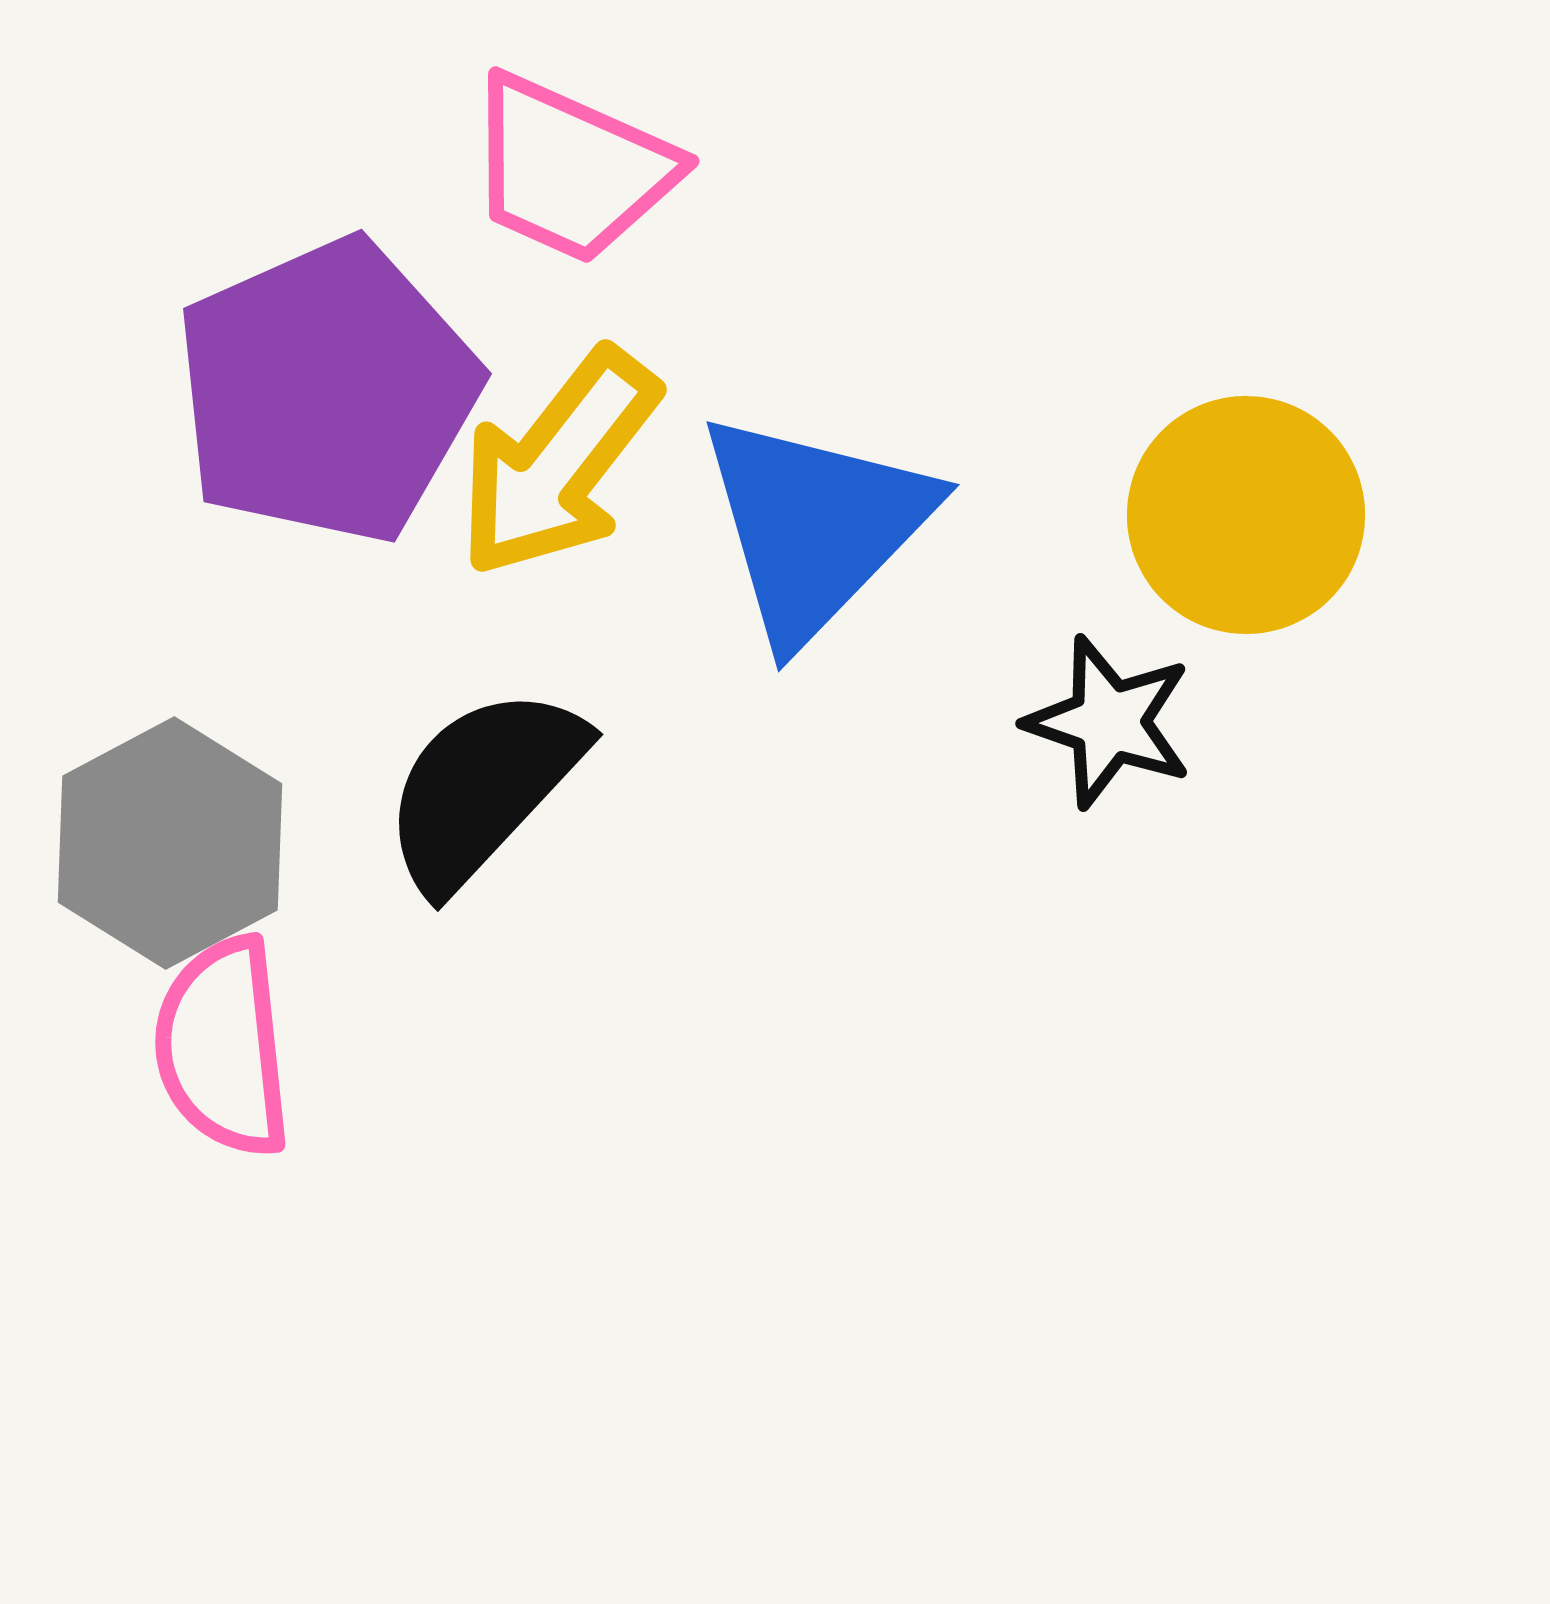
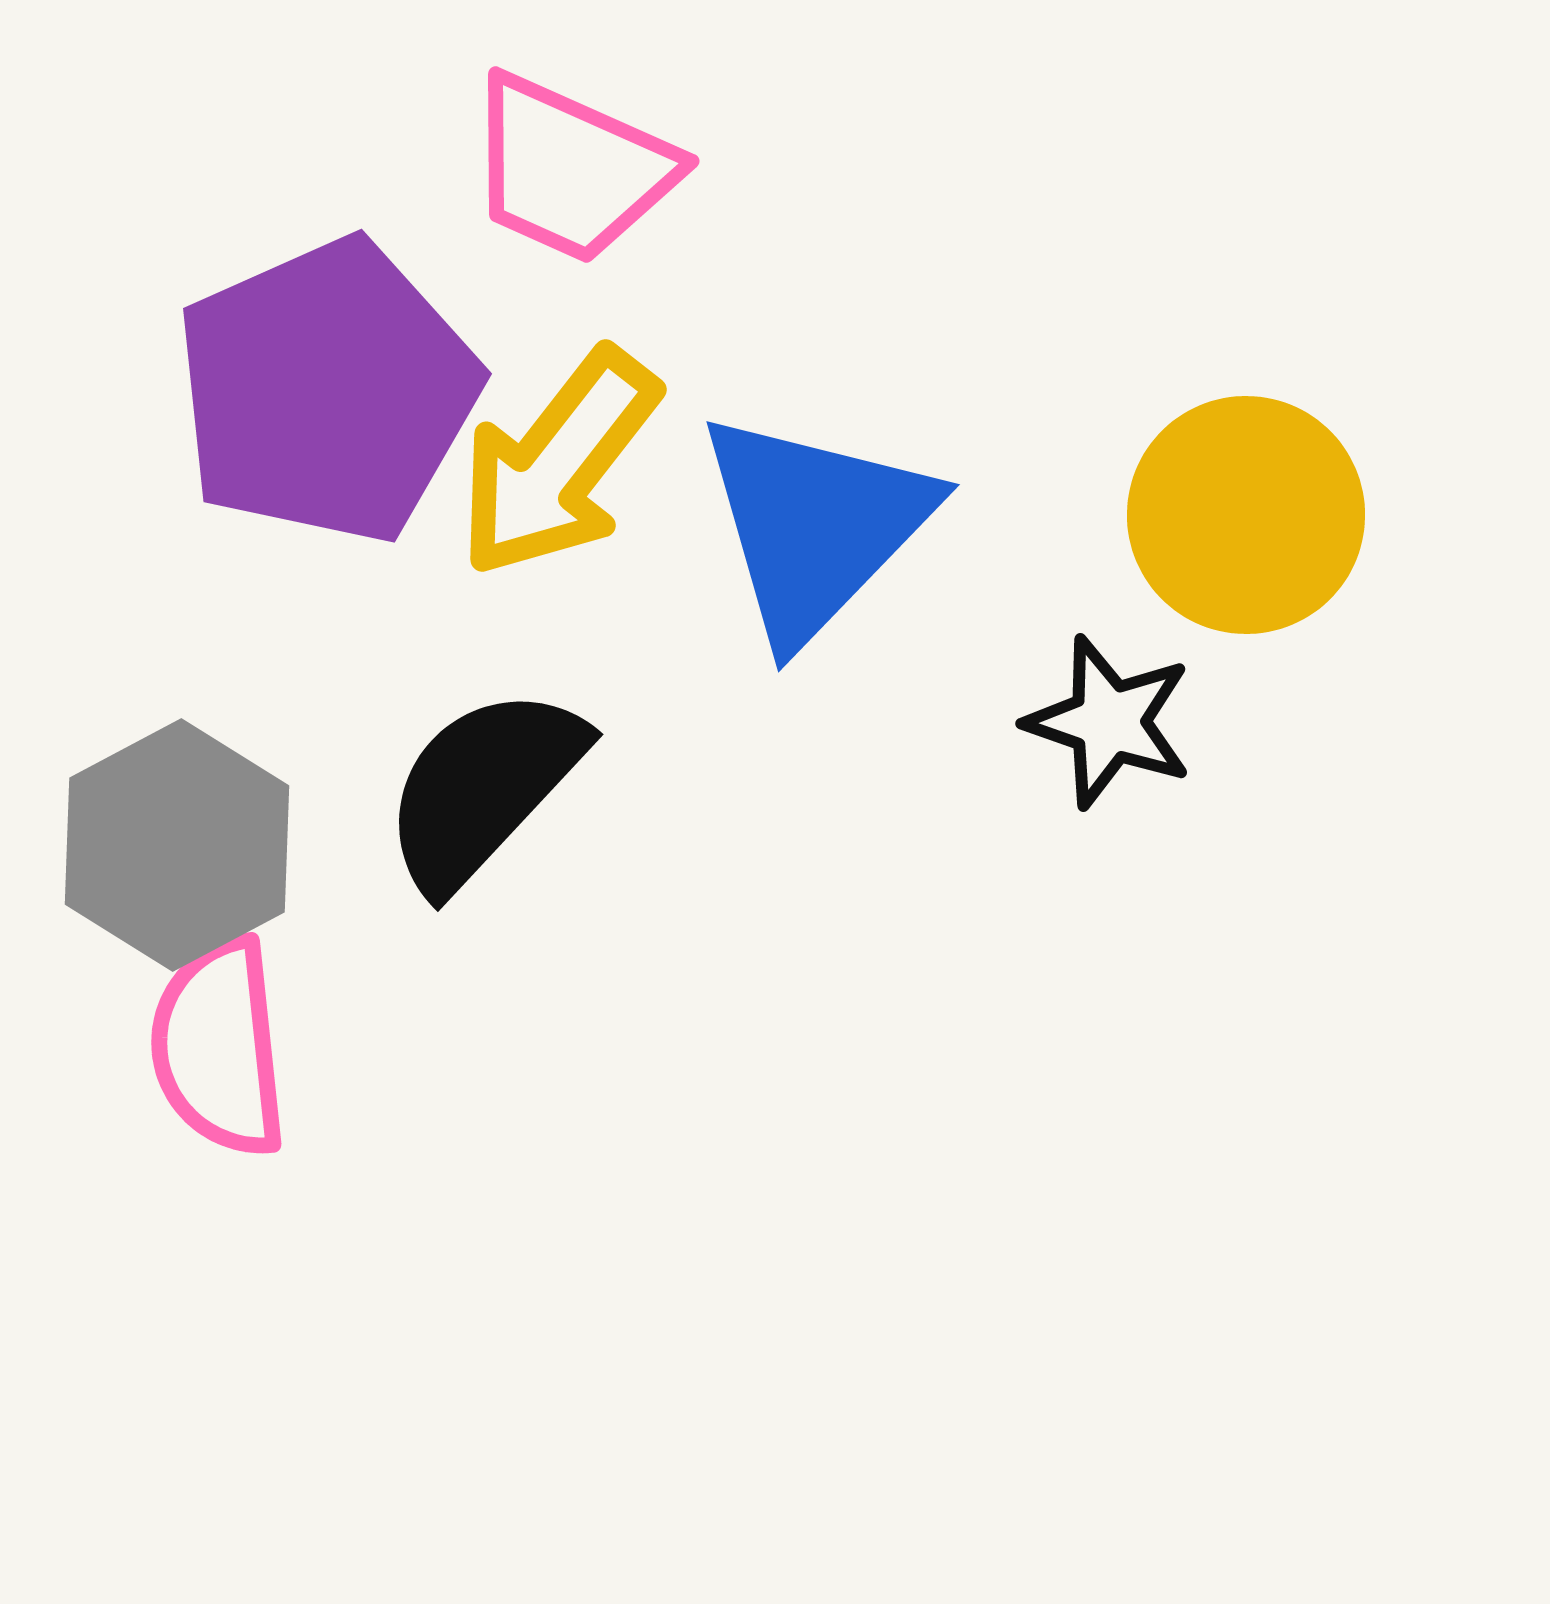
gray hexagon: moved 7 px right, 2 px down
pink semicircle: moved 4 px left
